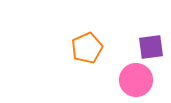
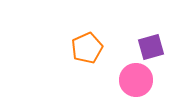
purple square: rotated 8 degrees counterclockwise
